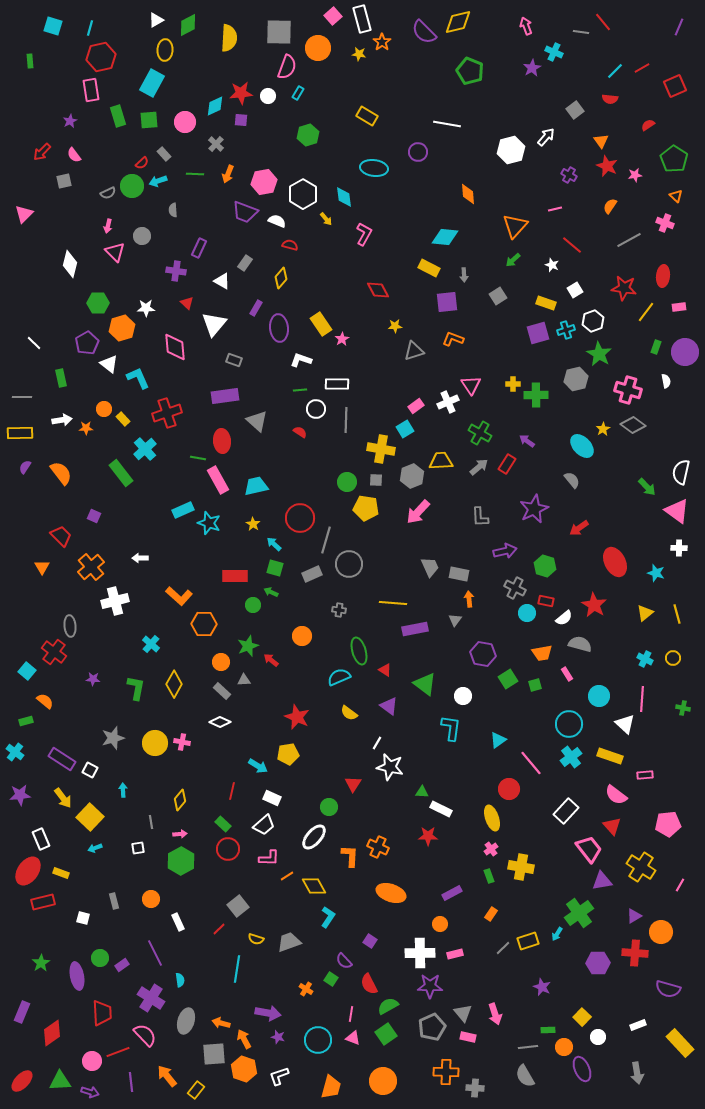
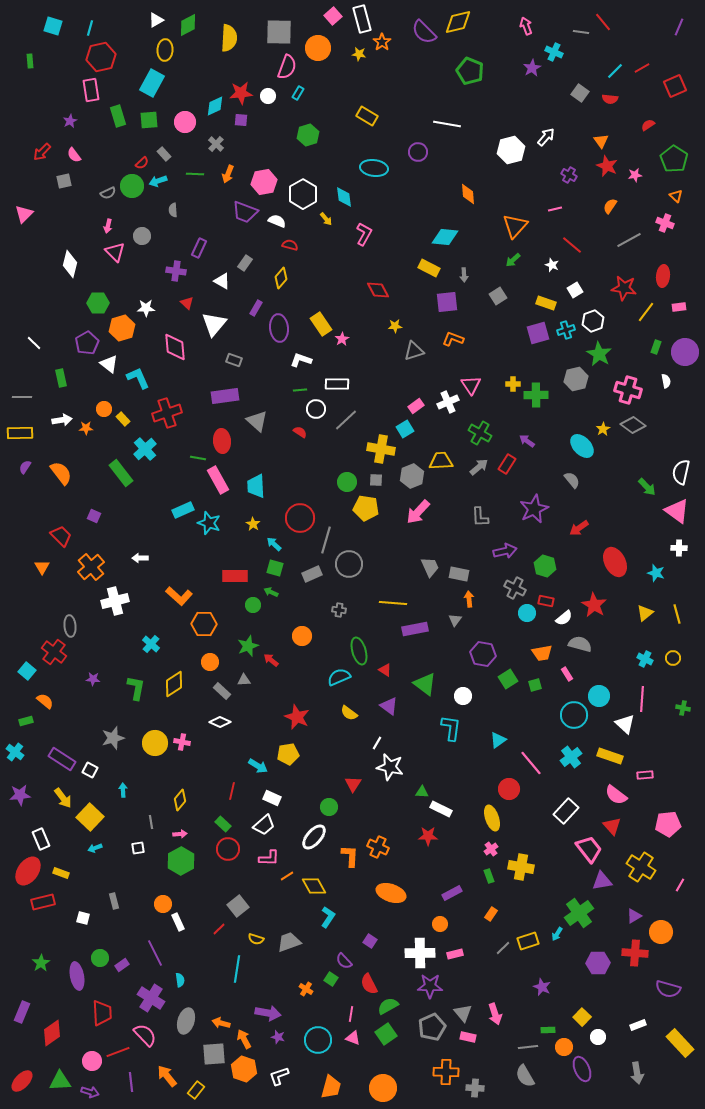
gray square at (575, 110): moved 5 px right, 17 px up; rotated 18 degrees counterclockwise
gray line at (346, 420): rotated 45 degrees clockwise
cyan trapezoid at (256, 486): rotated 80 degrees counterclockwise
orange circle at (221, 662): moved 11 px left
yellow diamond at (174, 684): rotated 28 degrees clockwise
cyan circle at (569, 724): moved 5 px right, 9 px up
orange circle at (151, 899): moved 12 px right, 5 px down
orange circle at (383, 1081): moved 7 px down
